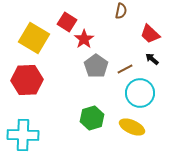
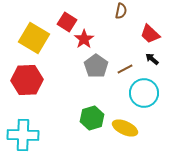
cyan circle: moved 4 px right
yellow ellipse: moved 7 px left, 1 px down
